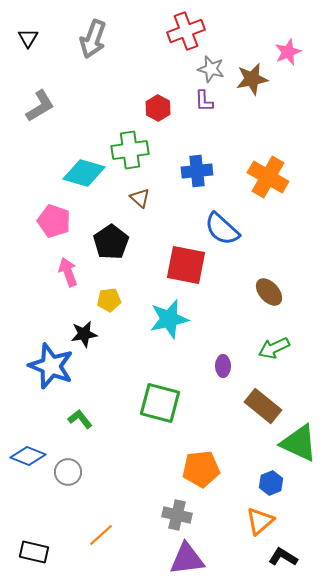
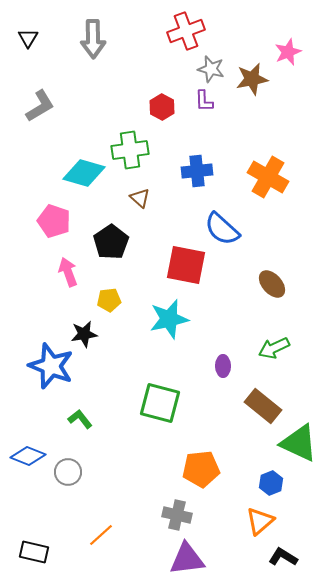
gray arrow: rotated 21 degrees counterclockwise
red hexagon: moved 4 px right, 1 px up
brown ellipse: moved 3 px right, 8 px up
